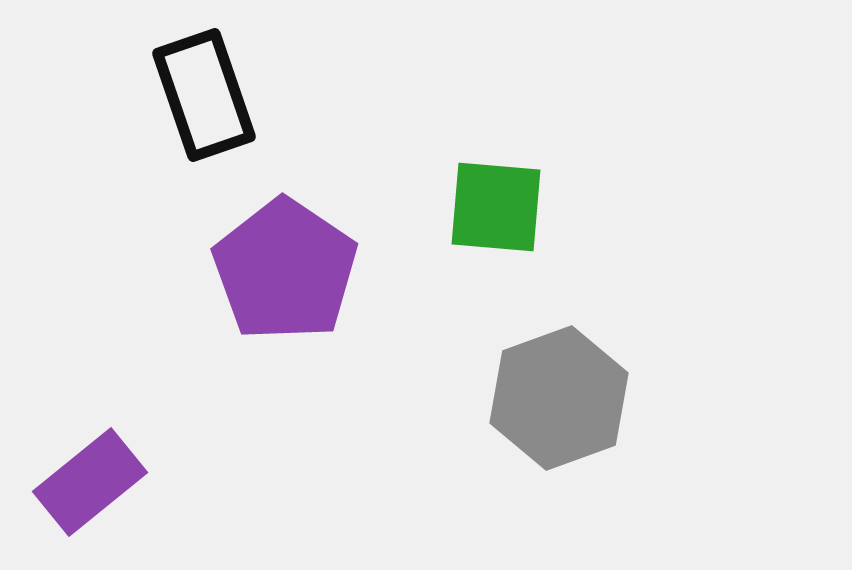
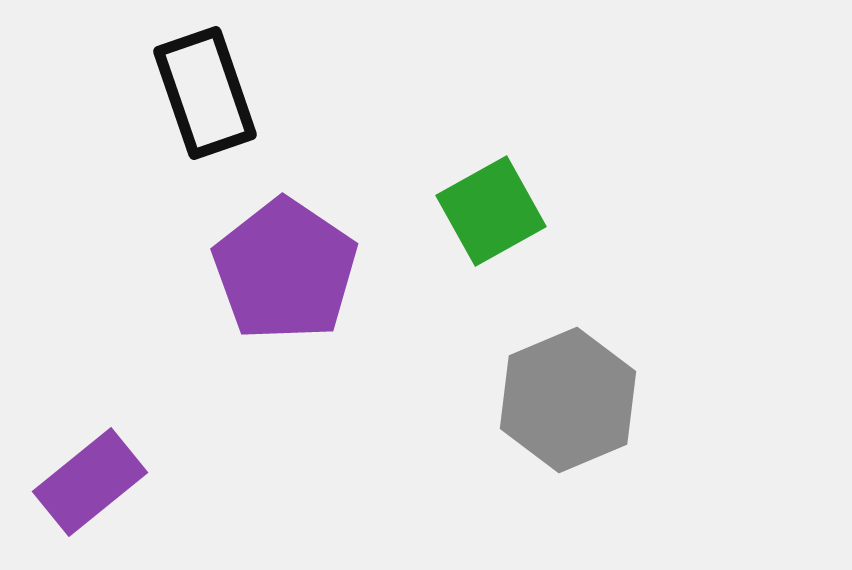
black rectangle: moved 1 px right, 2 px up
green square: moved 5 px left, 4 px down; rotated 34 degrees counterclockwise
gray hexagon: moved 9 px right, 2 px down; rotated 3 degrees counterclockwise
